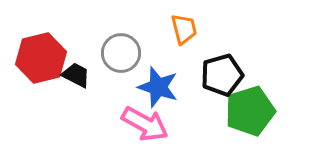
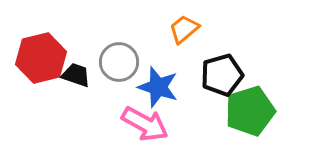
orange trapezoid: rotated 116 degrees counterclockwise
gray circle: moved 2 px left, 9 px down
black trapezoid: rotated 8 degrees counterclockwise
